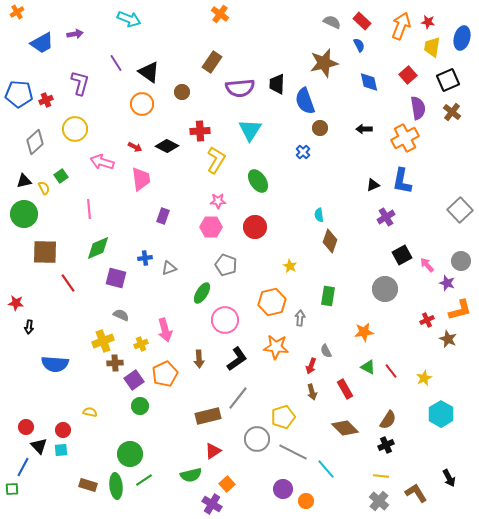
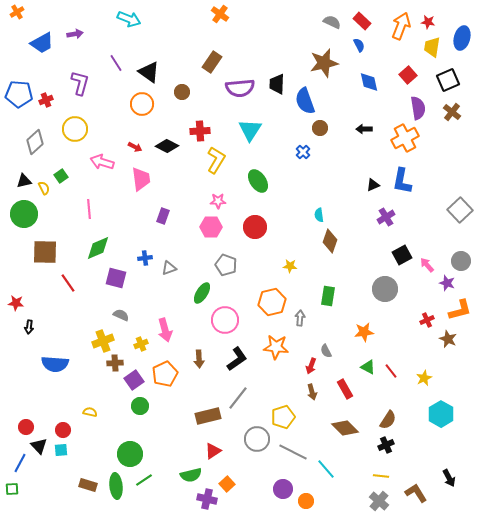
yellow star at (290, 266): rotated 24 degrees counterclockwise
blue line at (23, 467): moved 3 px left, 4 px up
purple cross at (212, 504): moved 5 px left, 5 px up; rotated 18 degrees counterclockwise
